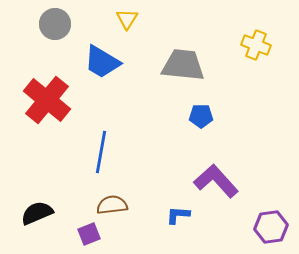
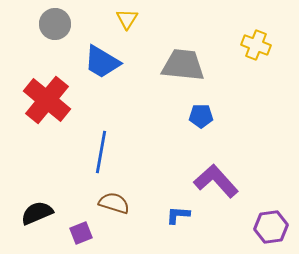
brown semicircle: moved 2 px right, 2 px up; rotated 24 degrees clockwise
purple square: moved 8 px left, 1 px up
